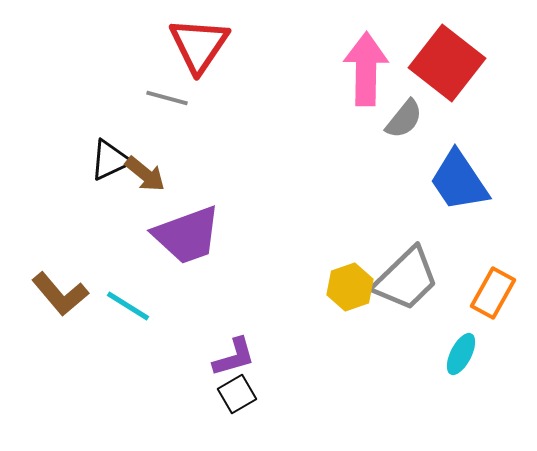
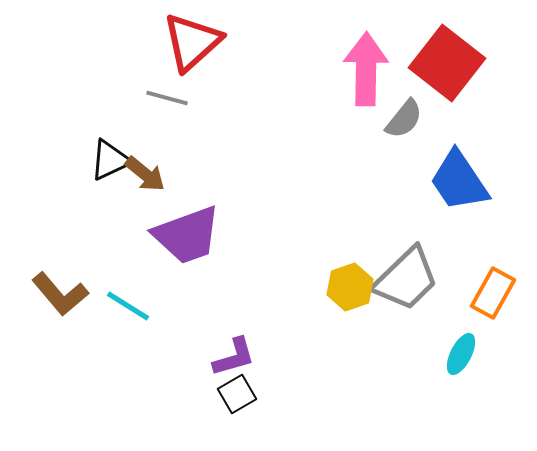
red triangle: moved 7 px left, 3 px up; rotated 14 degrees clockwise
